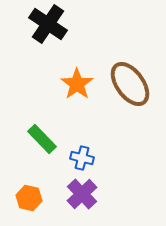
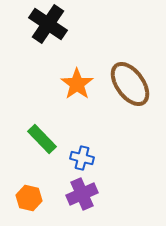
purple cross: rotated 20 degrees clockwise
